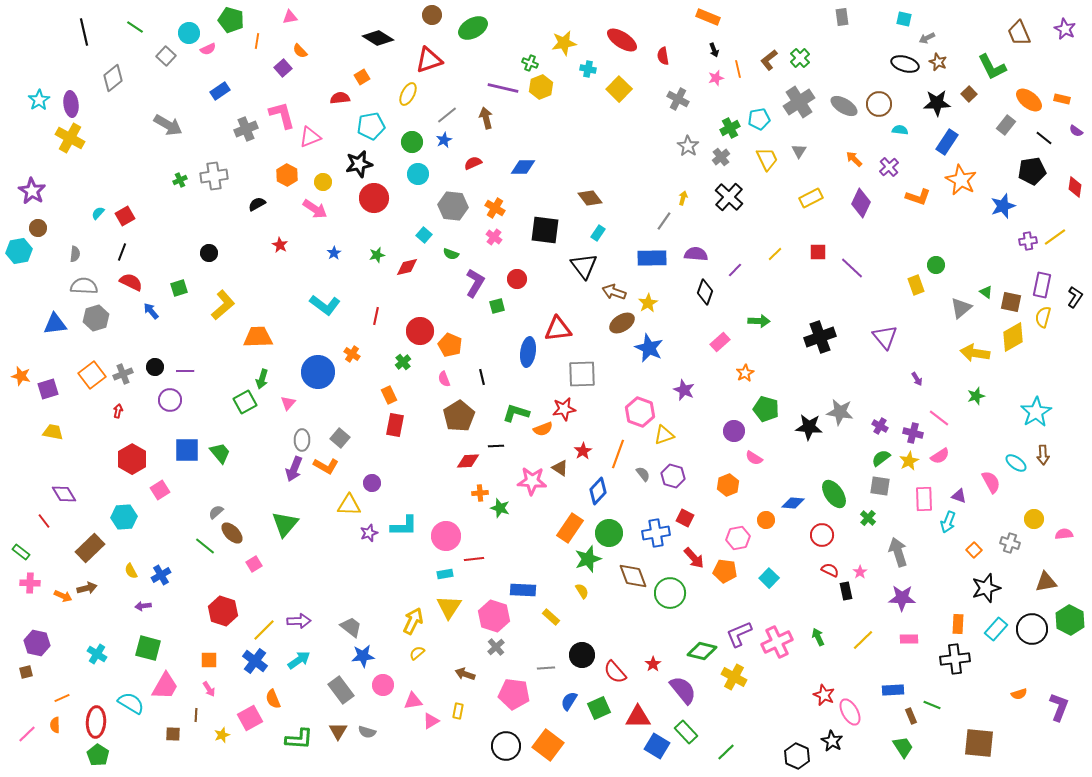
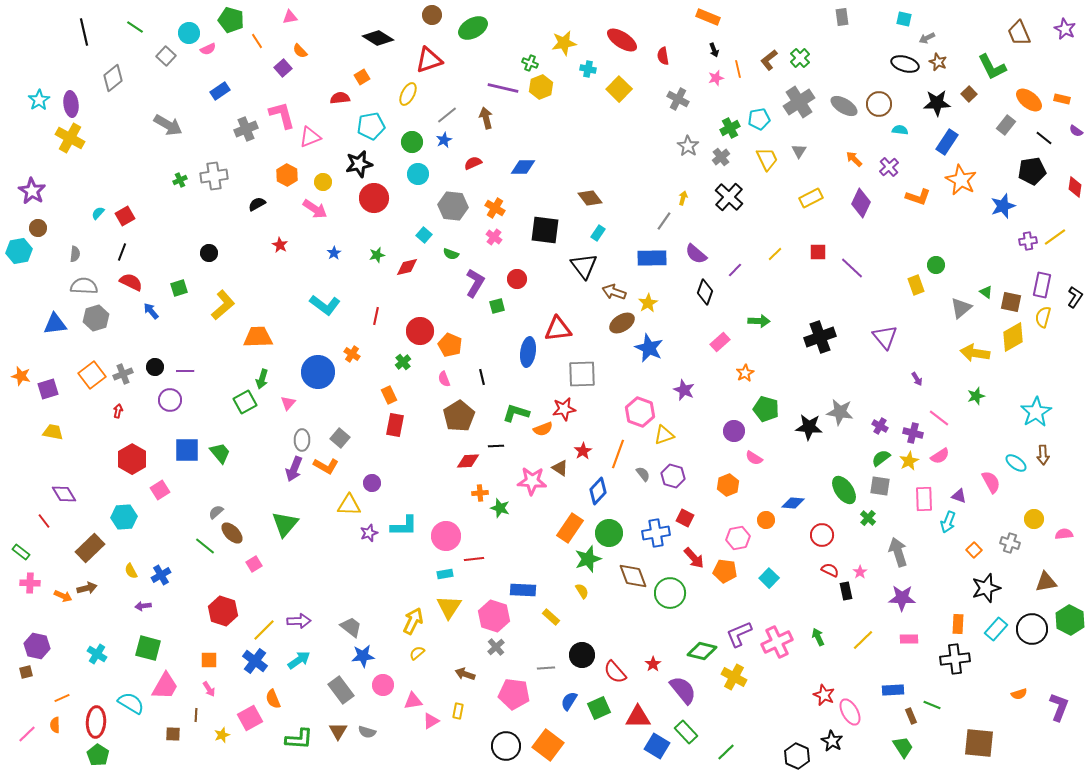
orange line at (257, 41): rotated 42 degrees counterclockwise
purple semicircle at (696, 254): rotated 145 degrees counterclockwise
green ellipse at (834, 494): moved 10 px right, 4 px up
purple hexagon at (37, 643): moved 3 px down
